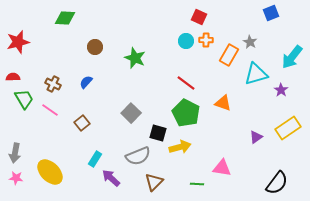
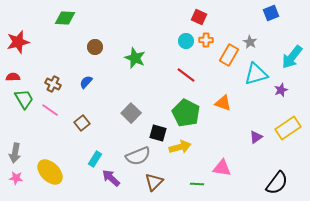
red line: moved 8 px up
purple star: rotated 16 degrees clockwise
